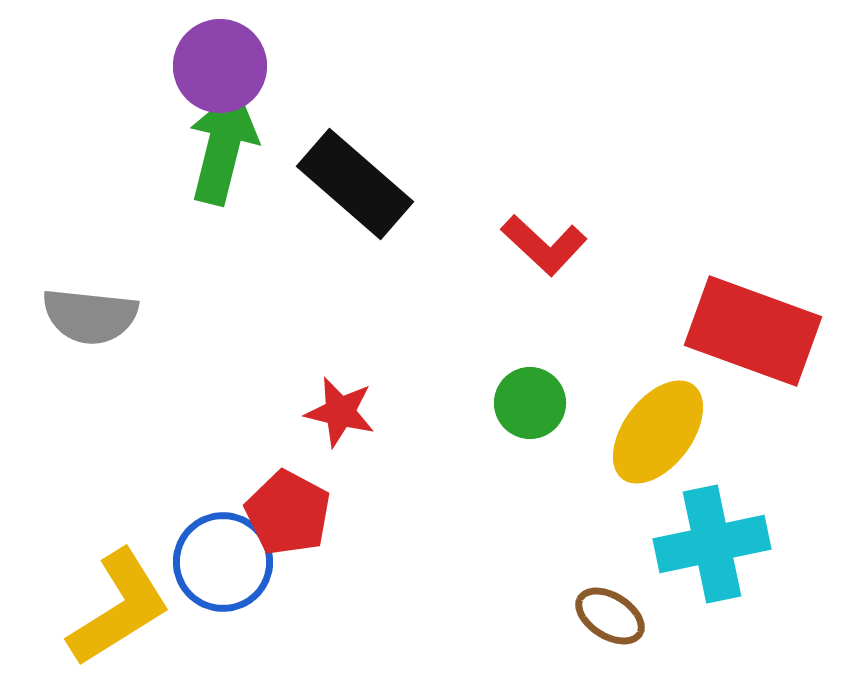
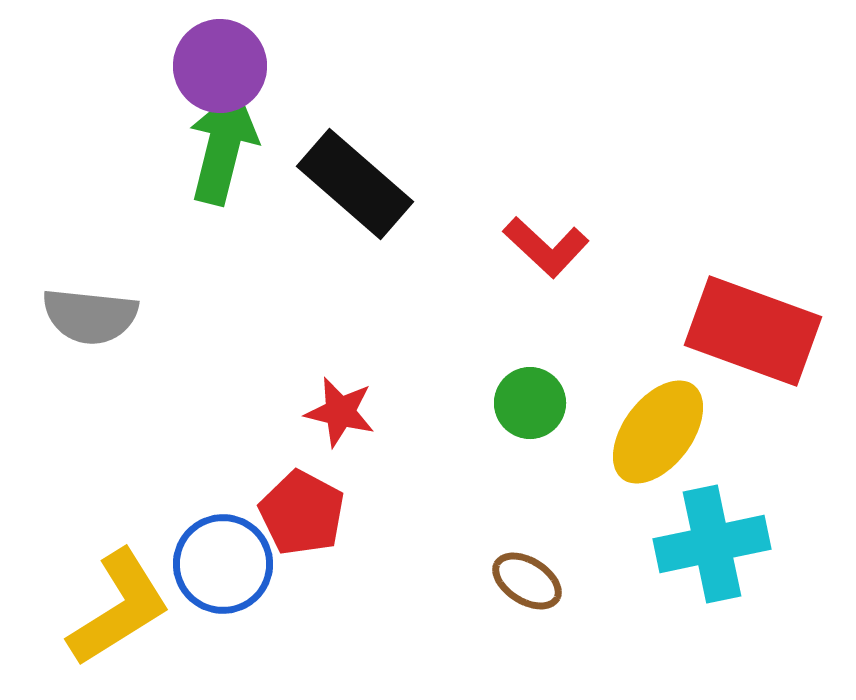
red L-shape: moved 2 px right, 2 px down
red pentagon: moved 14 px right
blue circle: moved 2 px down
brown ellipse: moved 83 px left, 35 px up
